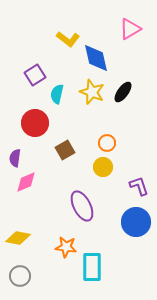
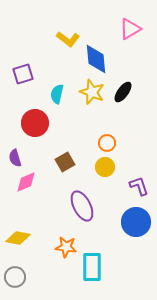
blue diamond: moved 1 px down; rotated 8 degrees clockwise
purple square: moved 12 px left, 1 px up; rotated 15 degrees clockwise
brown square: moved 12 px down
purple semicircle: rotated 24 degrees counterclockwise
yellow circle: moved 2 px right
gray circle: moved 5 px left, 1 px down
